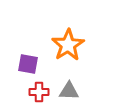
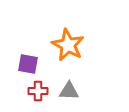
orange star: rotated 12 degrees counterclockwise
red cross: moved 1 px left, 1 px up
